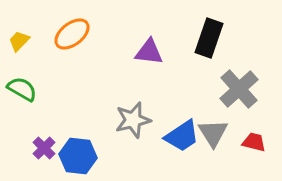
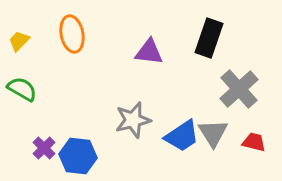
orange ellipse: rotated 63 degrees counterclockwise
